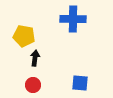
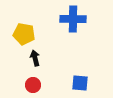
yellow pentagon: moved 2 px up
black arrow: rotated 21 degrees counterclockwise
